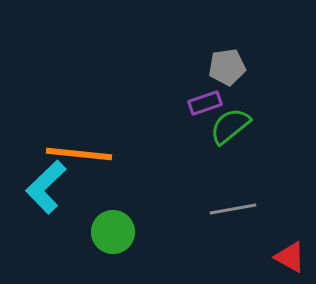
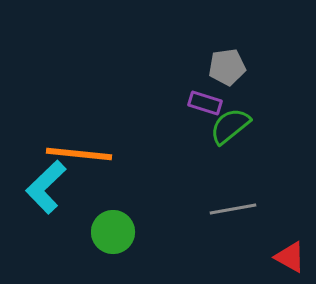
purple rectangle: rotated 36 degrees clockwise
